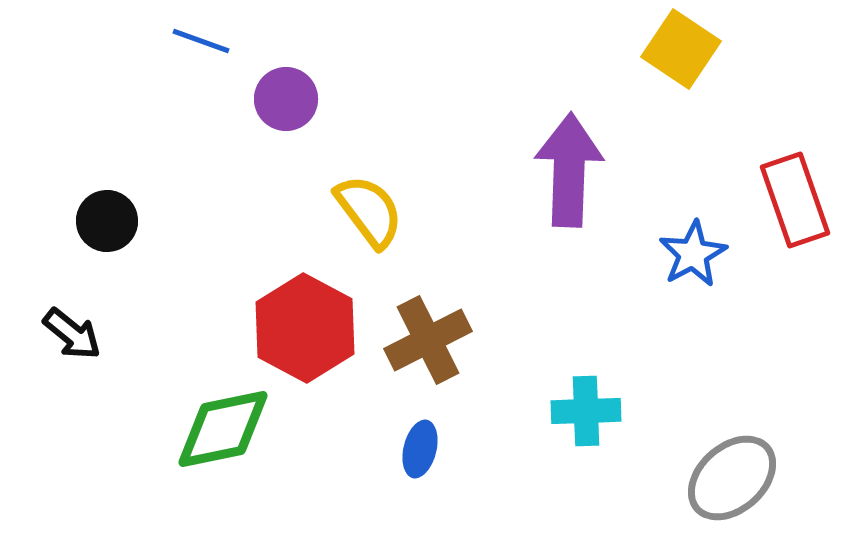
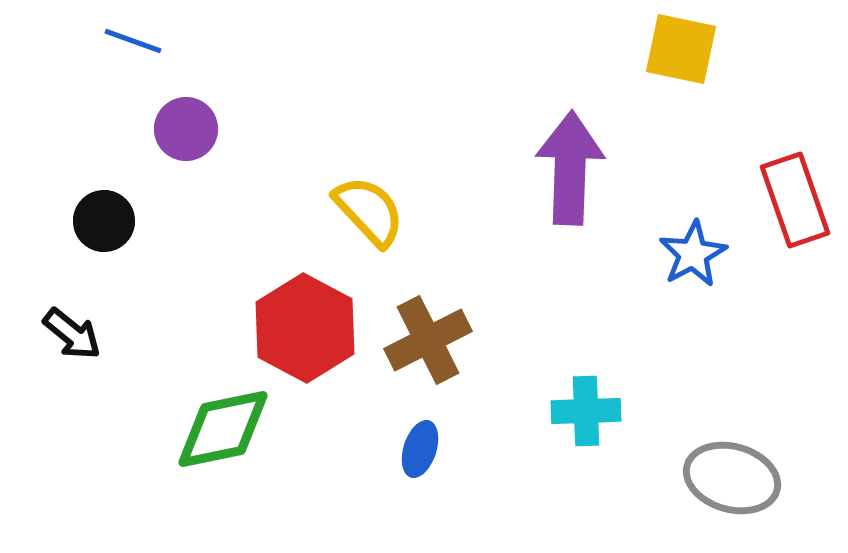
blue line: moved 68 px left
yellow square: rotated 22 degrees counterclockwise
purple circle: moved 100 px left, 30 px down
purple arrow: moved 1 px right, 2 px up
yellow semicircle: rotated 6 degrees counterclockwise
black circle: moved 3 px left
blue ellipse: rotated 4 degrees clockwise
gray ellipse: rotated 58 degrees clockwise
